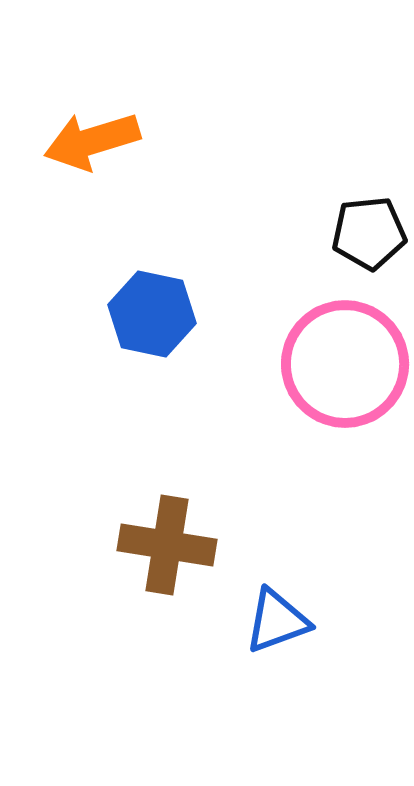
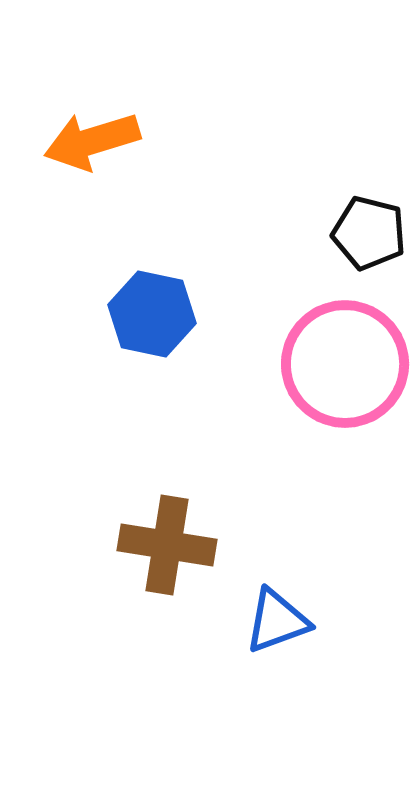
black pentagon: rotated 20 degrees clockwise
